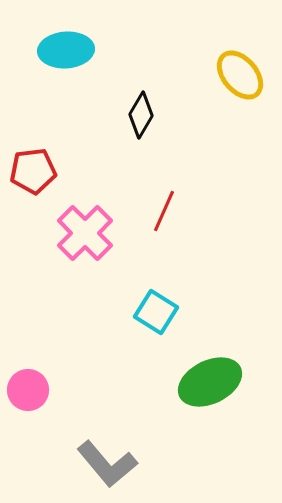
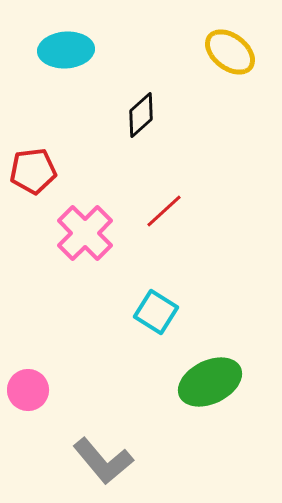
yellow ellipse: moved 10 px left, 23 px up; rotated 12 degrees counterclockwise
black diamond: rotated 18 degrees clockwise
red line: rotated 24 degrees clockwise
gray L-shape: moved 4 px left, 3 px up
